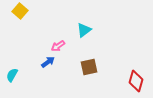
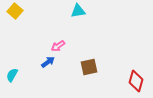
yellow square: moved 5 px left
cyan triangle: moved 6 px left, 19 px up; rotated 28 degrees clockwise
